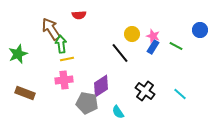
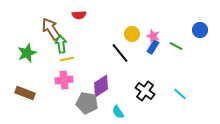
green star: moved 9 px right, 1 px up
